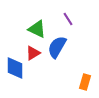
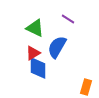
purple line: rotated 24 degrees counterclockwise
green triangle: moved 2 px left, 1 px up
blue diamond: moved 23 px right
orange rectangle: moved 1 px right, 5 px down
